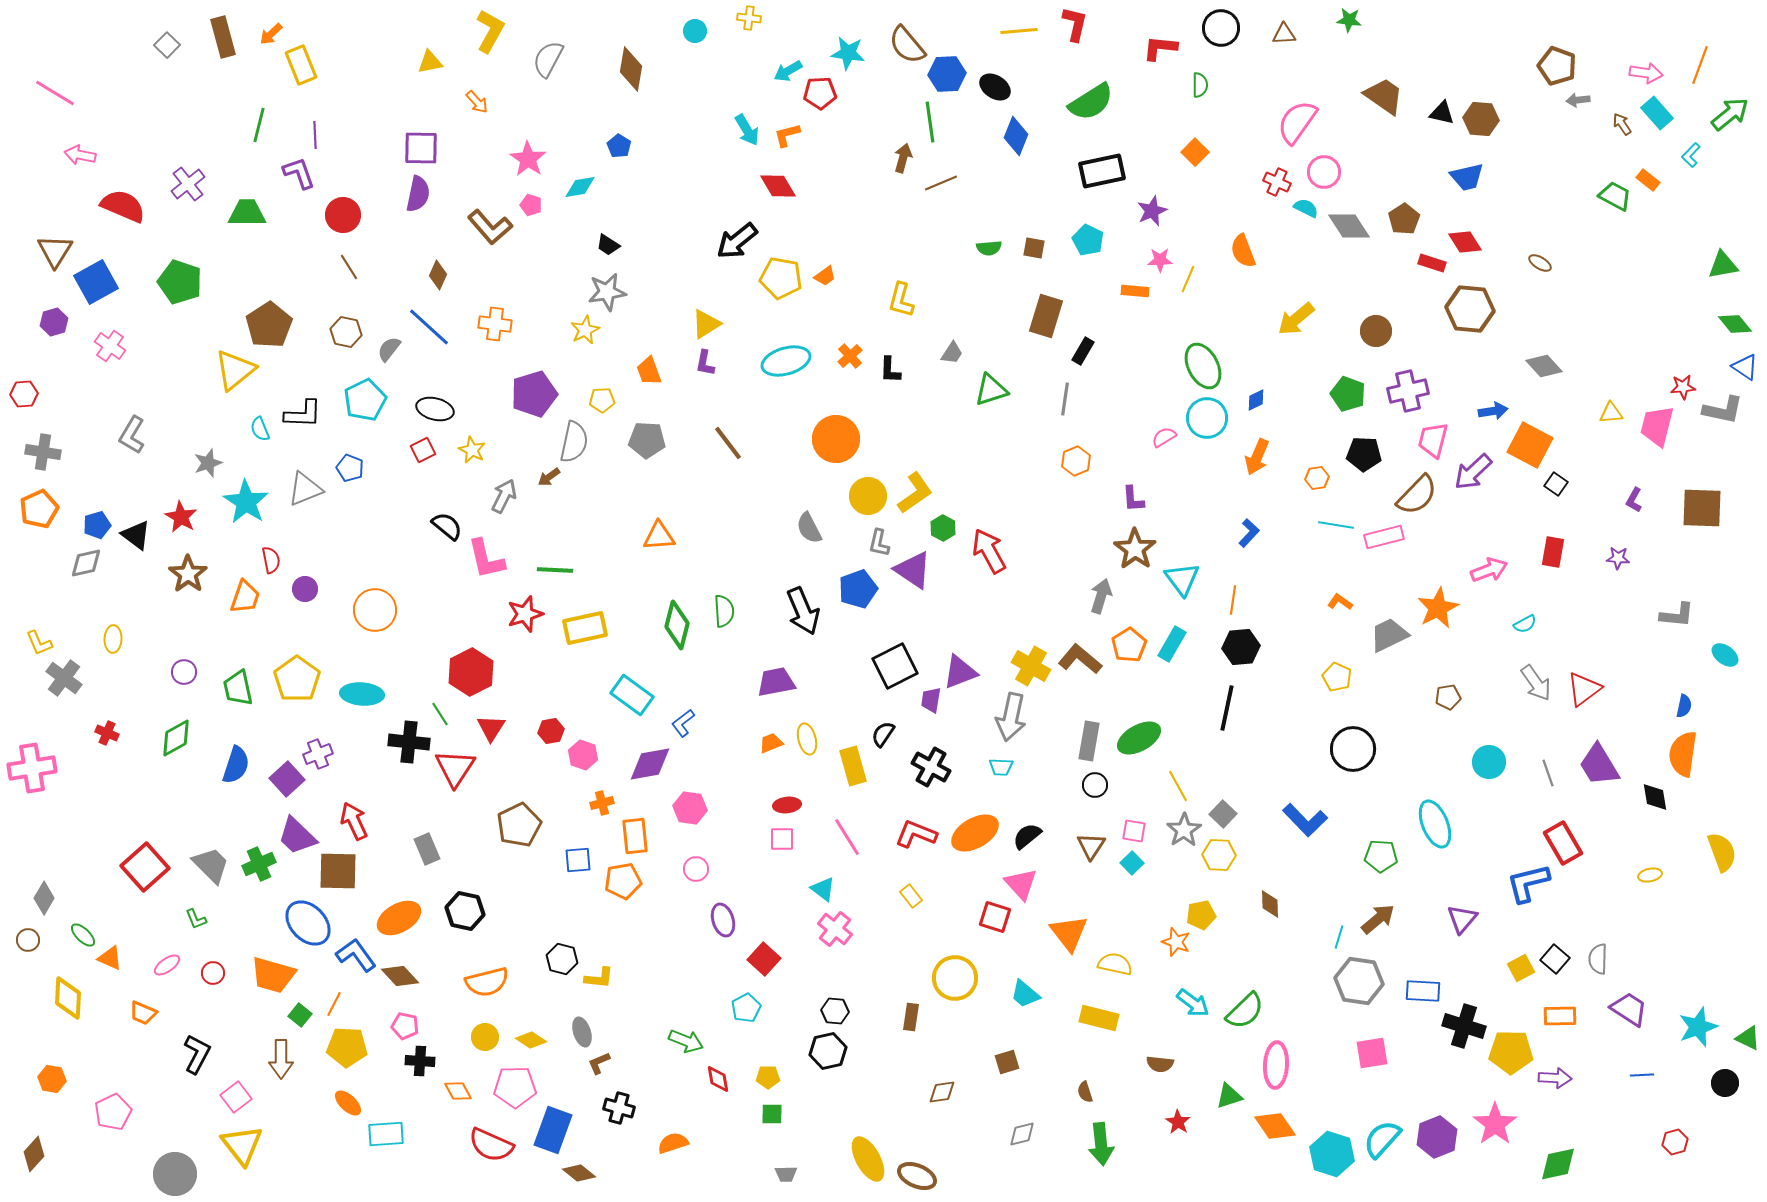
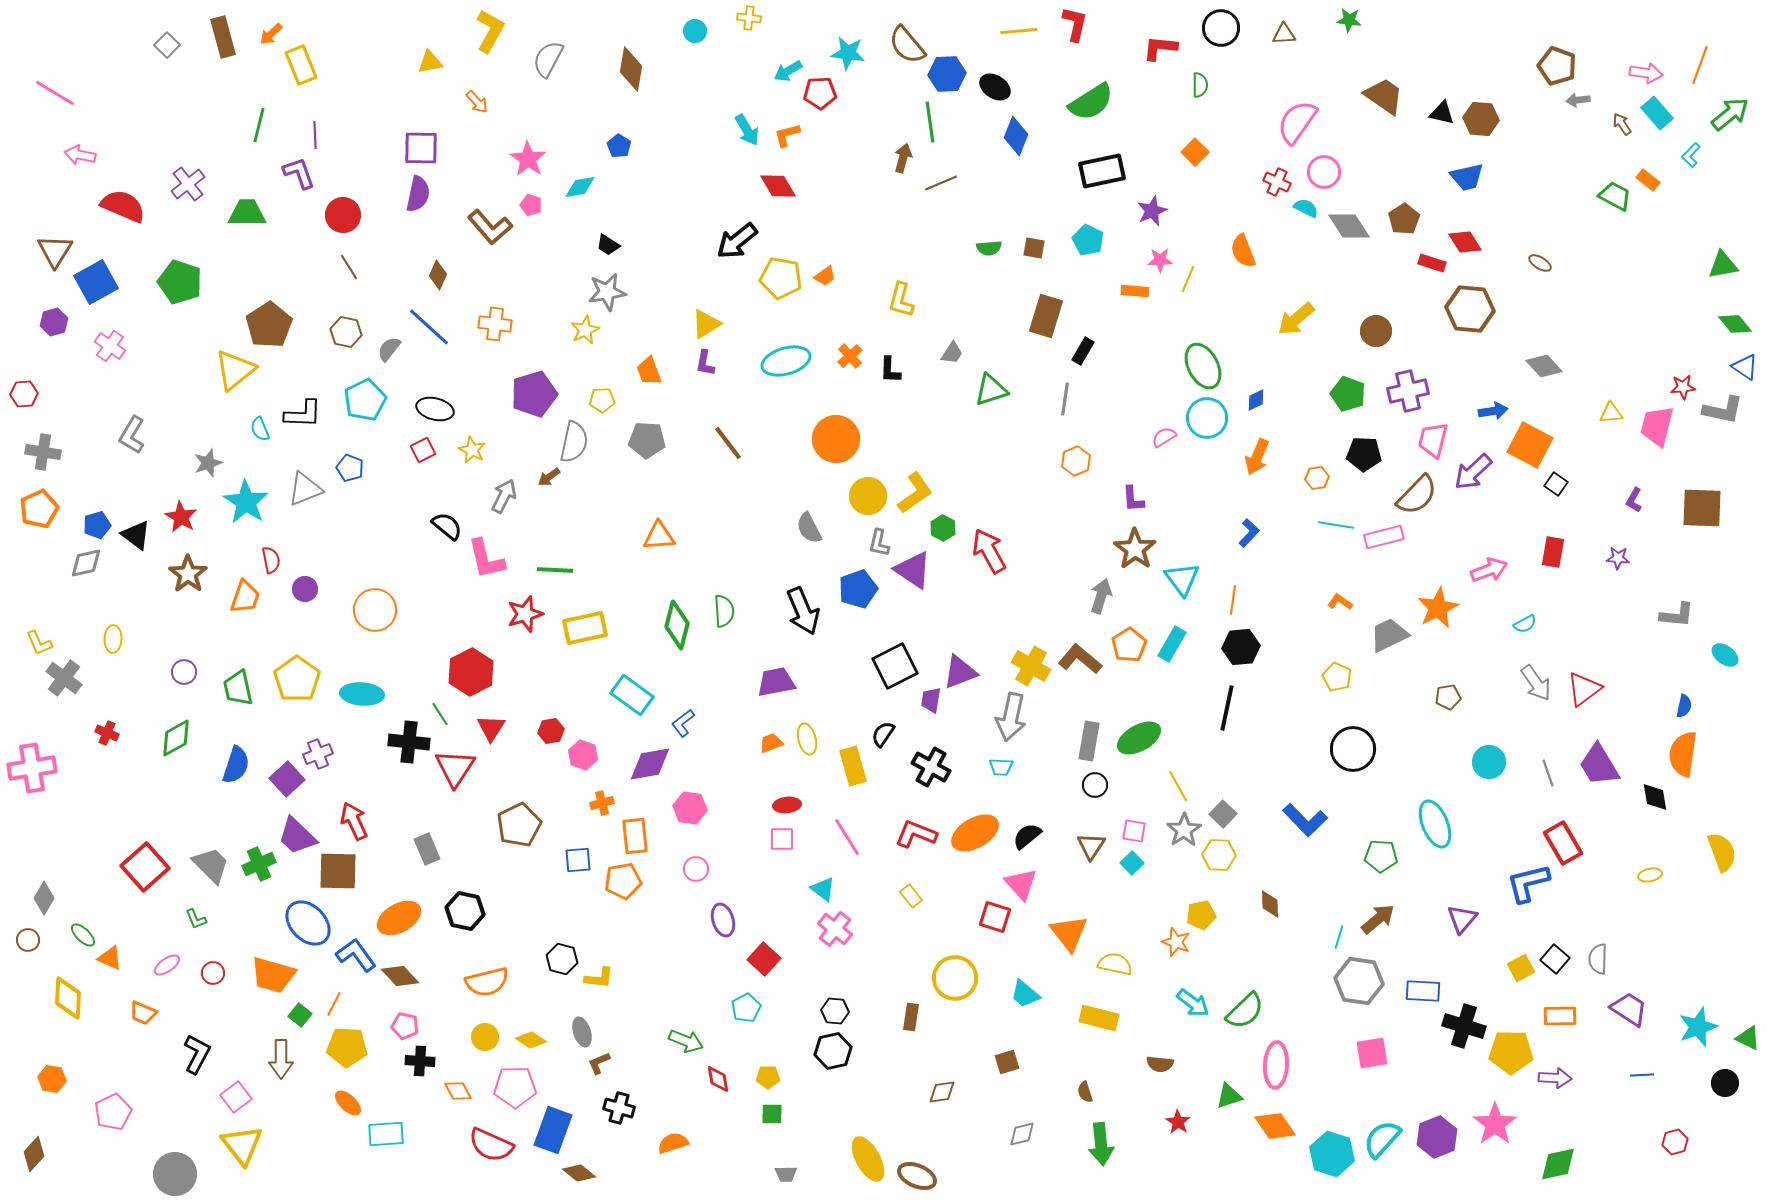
black hexagon at (828, 1051): moved 5 px right
